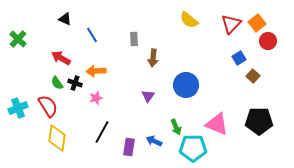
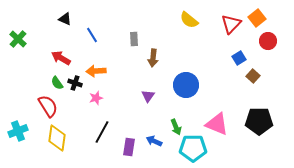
orange square: moved 5 px up
cyan cross: moved 23 px down
